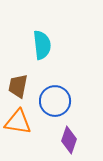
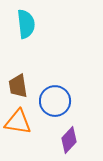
cyan semicircle: moved 16 px left, 21 px up
brown trapezoid: rotated 20 degrees counterclockwise
purple diamond: rotated 24 degrees clockwise
